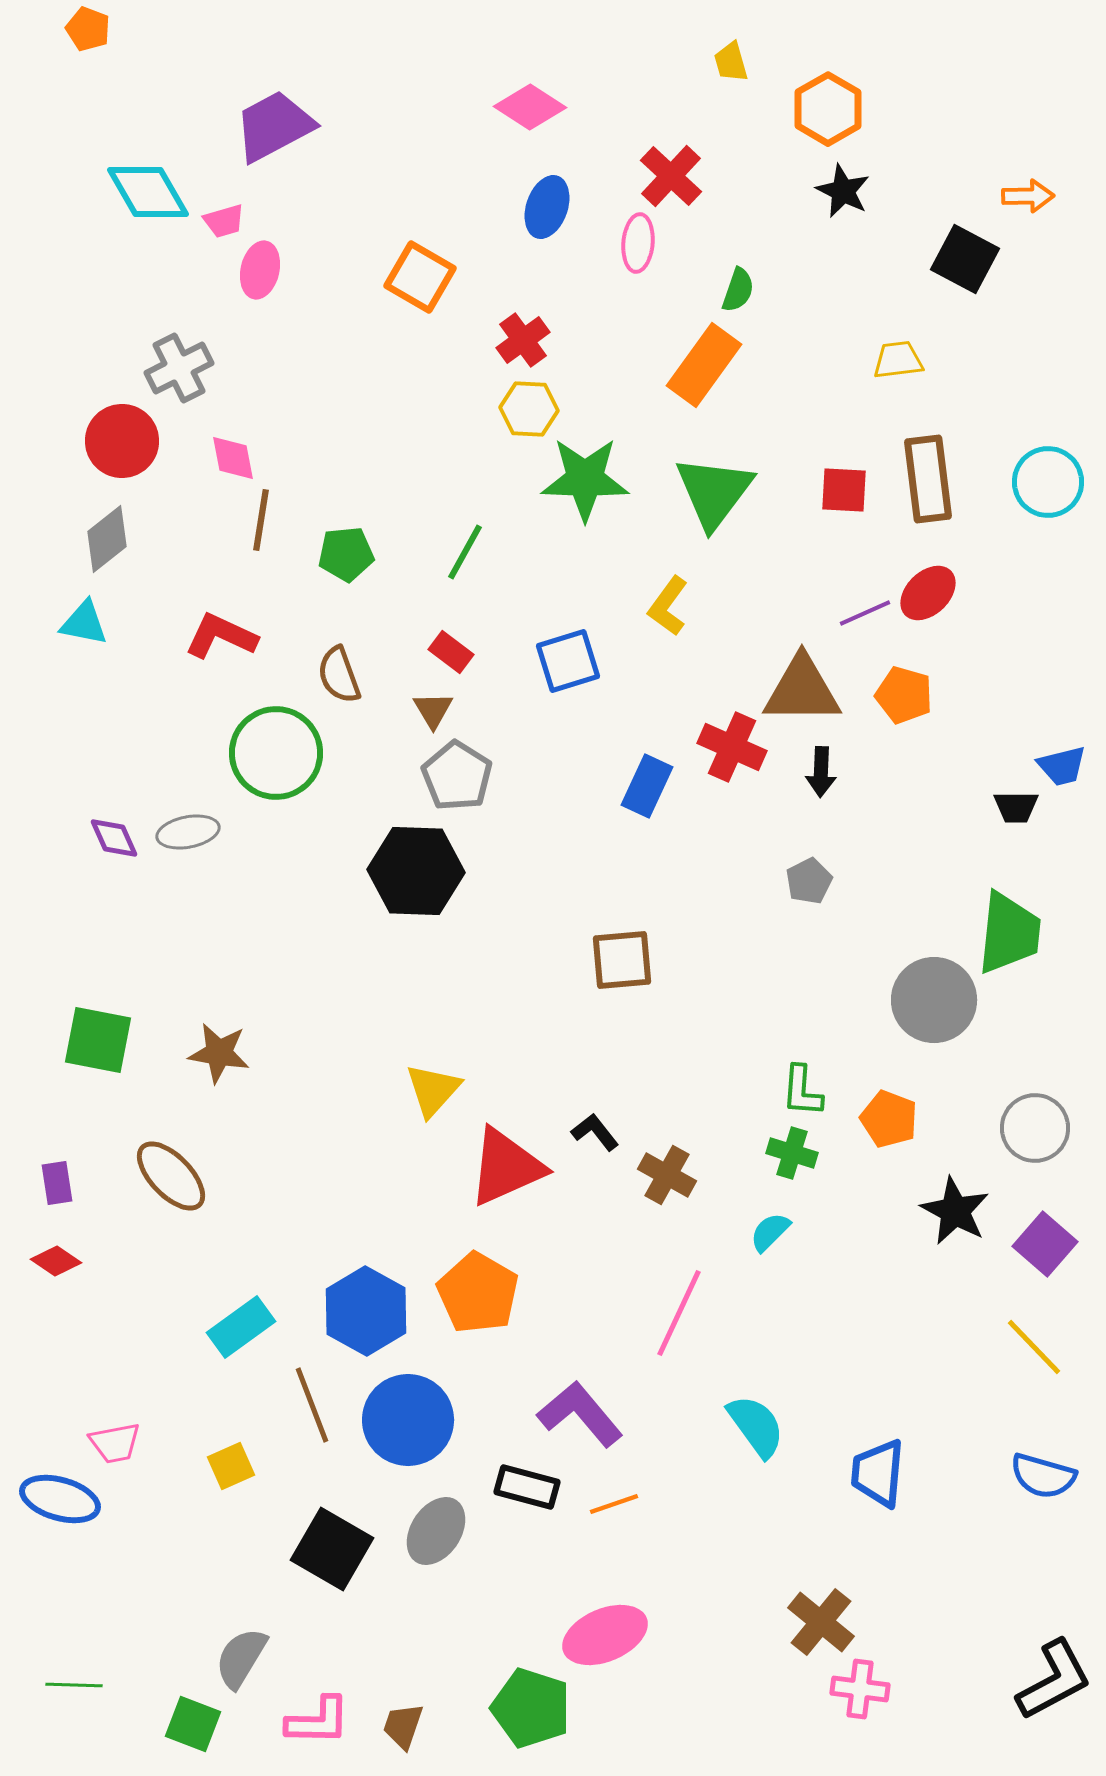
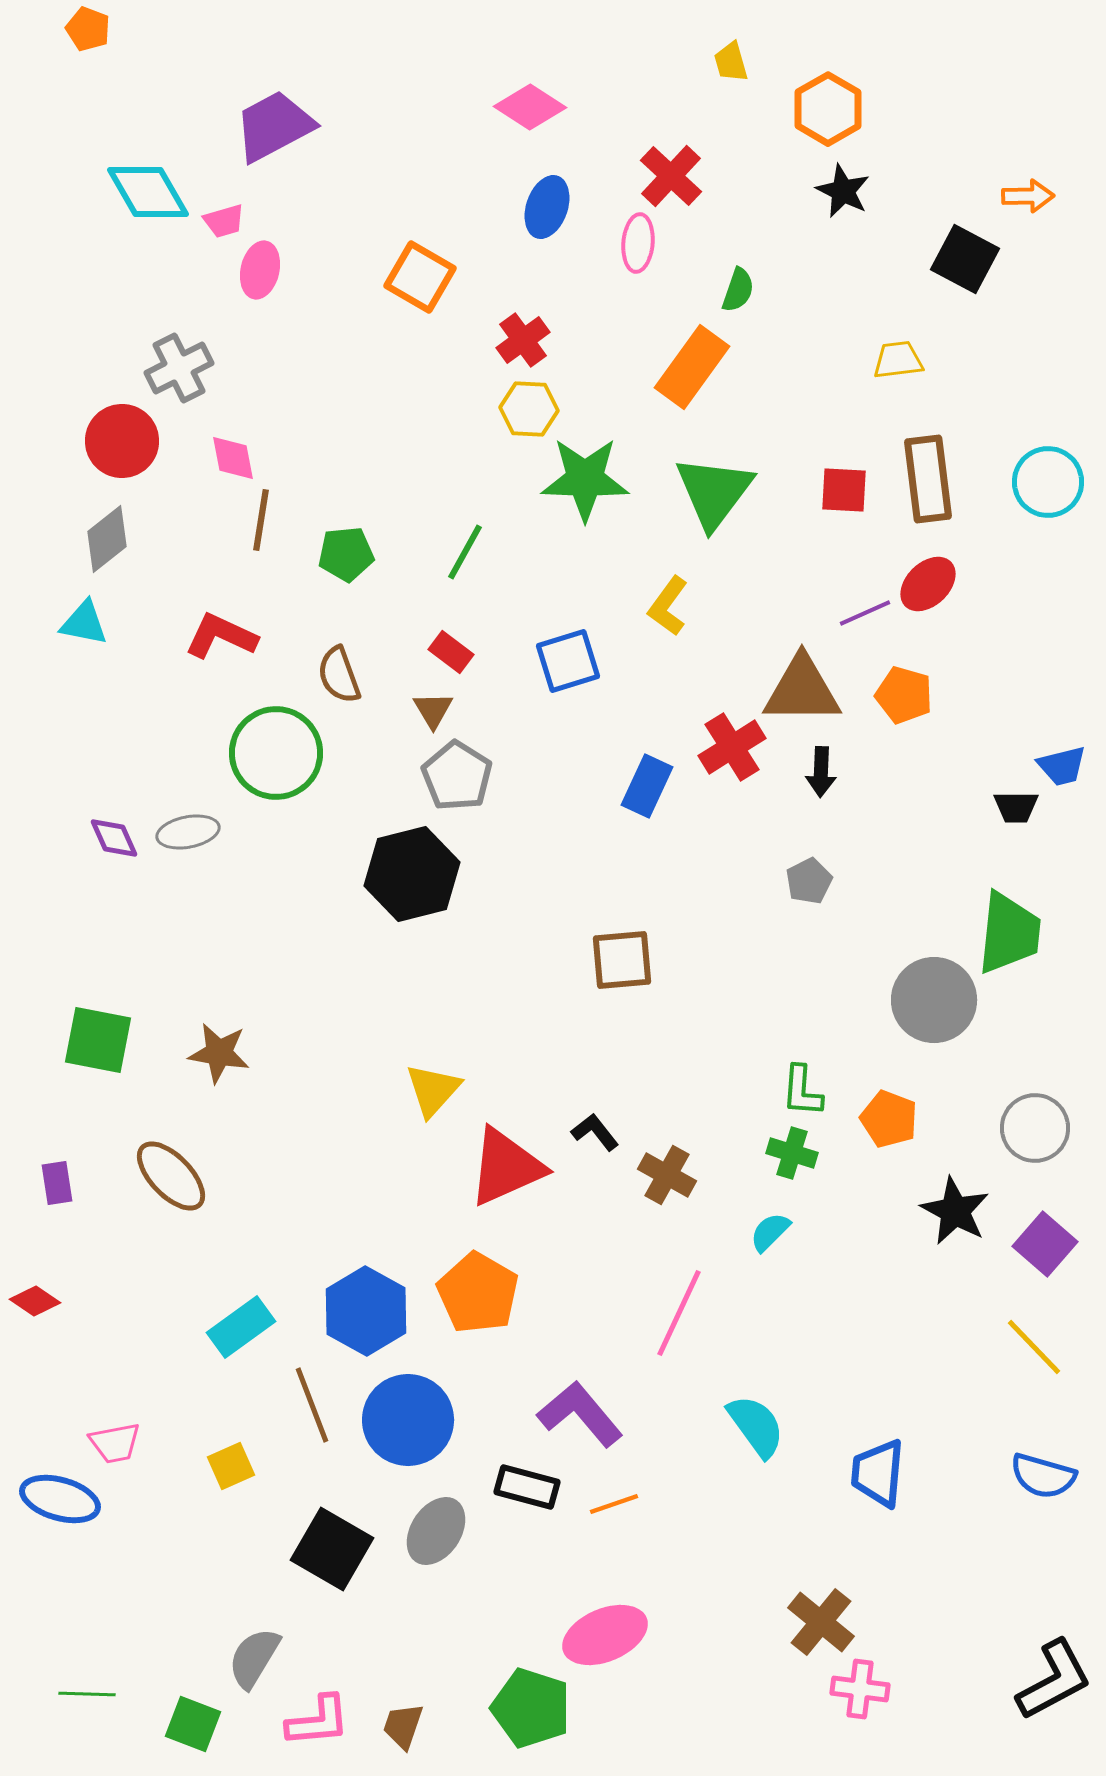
orange rectangle at (704, 365): moved 12 px left, 2 px down
red ellipse at (928, 593): moved 9 px up
red cross at (732, 747): rotated 34 degrees clockwise
black hexagon at (416, 871): moved 4 px left, 3 px down; rotated 16 degrees counterclockwise
red diamond at (56, 1261): moved 21 px left, 40 px down
gray semicircle at (241, 1658): moved 13 px right
green line at (74, 1685): moved 13 px right, 9 px down
pink L-shape at (318, 1721): rotated 6 degrees counterclockwise
